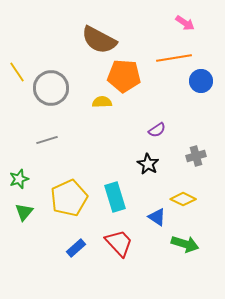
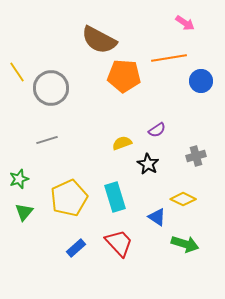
orange line: moved 5 px left
yellow semicircle: moved 20 px right, 41 px down; rotated 18 degrees counterclockwise
